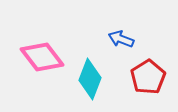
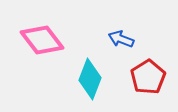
pink diamond: moved 17 px up
